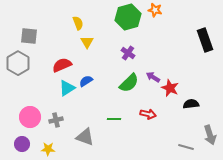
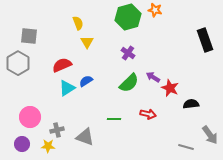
gray cross: moved 1 px right, 10 px down
gray arrow: rotated 18 degrees counterclockwise
yellow star: moved 3 px up
